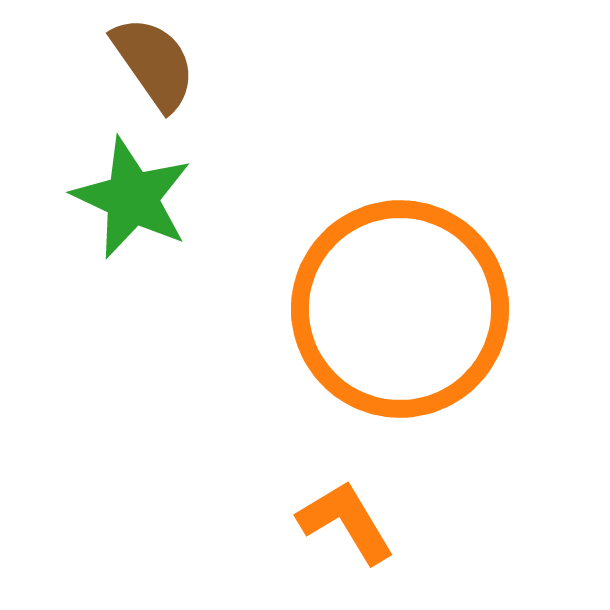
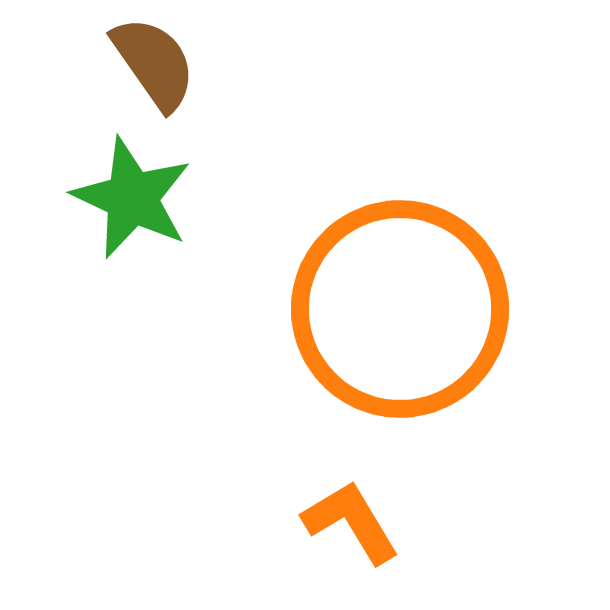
orange L-shape: moved 5 px right
